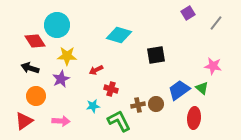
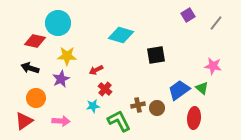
purple square: moved 2 px down
cyan circle: moved 1 px right, 2 px up
cyan diamond: moved 2 px right
red diamond: rotated 45 degrees counterclockwise
red cross: moved 6 px left; rotated 24 degrees clockwise
orange circle: moved 2 px down
brown circle: moved 1 px right, 4 px down
